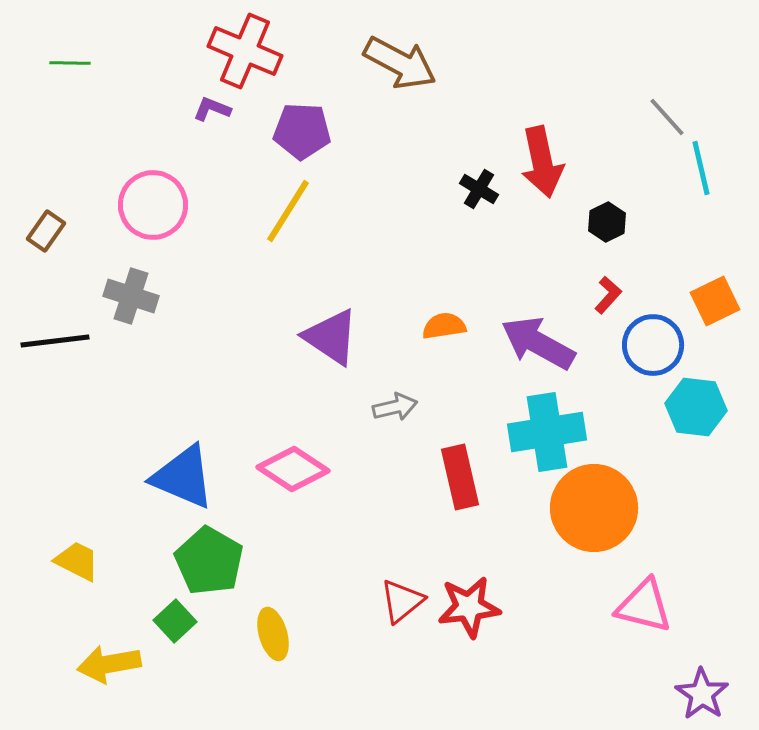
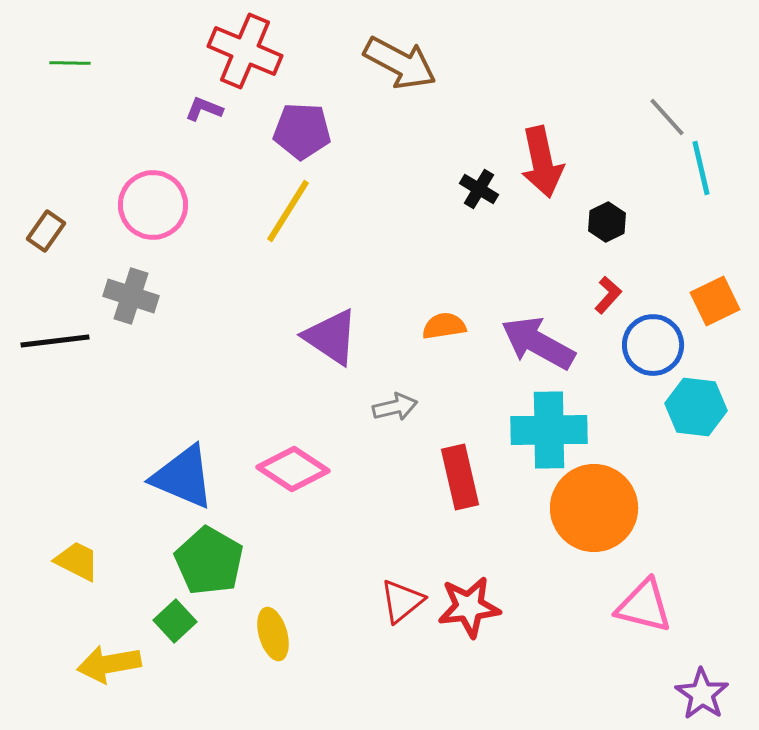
purple L-shape: moved 8 px left
cyan cross: moved 2 px right, 2 px up; rotated 8 degrees clockwise
